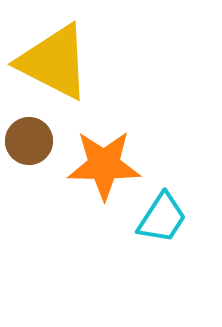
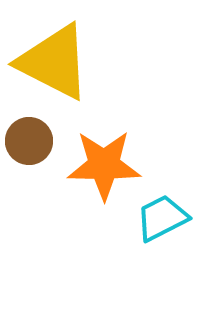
cyan trapezoid: rotated 150 degrees counterclockwise
